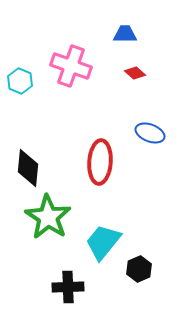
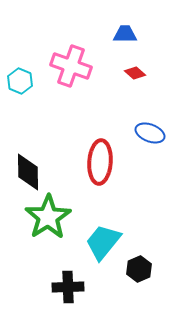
black diamond: moved 4 px down; rotated 6 degrees counterclockwise
green star: rotated 6 degrees clockwise
